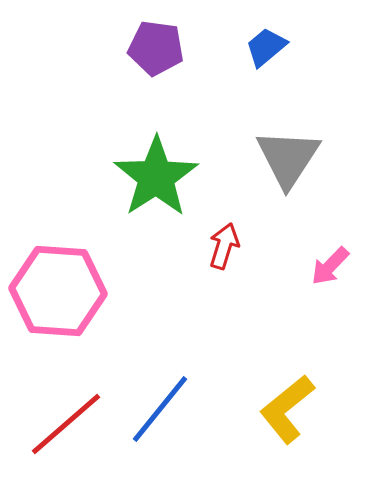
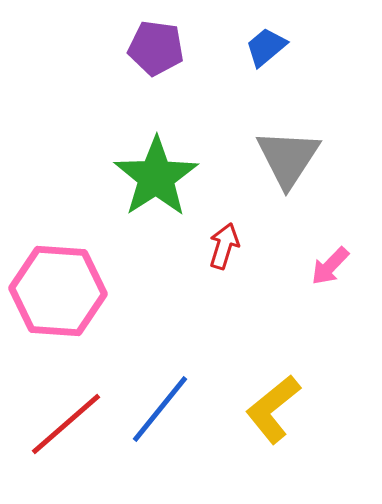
yellow L-shape: moved 14 px left
